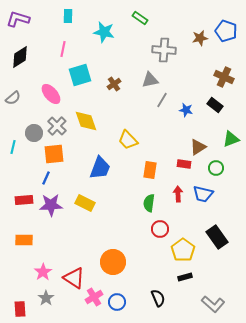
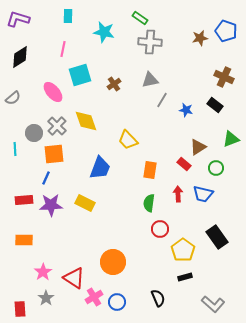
gray cross at (164, 50): moved 14 px left, 8 px up
pink ellipse at (51, 94): moved 2 px right, 2 px up
cyan line at (13, 147): moved 2 px right, 2 px down; rotated 16 degrees counterclockwise
red rectangle at (184, 164): rotated 32 degrees clockwise
